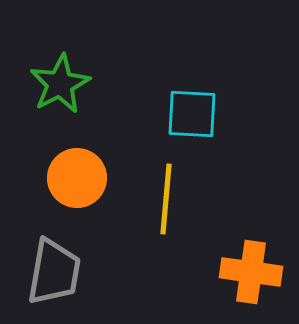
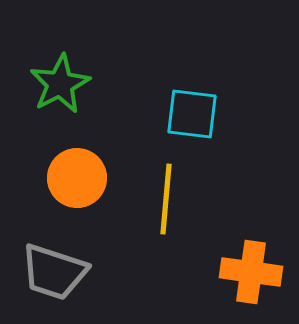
cyan square: rotated 4 degrees clockwise
gray trapezoid: rotated 98 degrees clockwise
